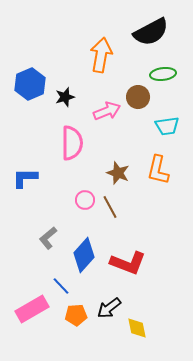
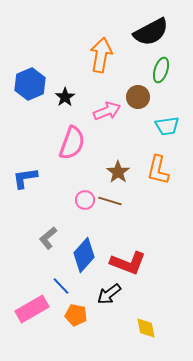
green ellipse: moved 2 px left, 4 px up; rotated 65 degrees counterclockwise
black star: rotated 18 degrees counterclockwise
pink semicircle: rotated 20 degrees clockwise
brown star: moved 1 px up; rotated 15 degrees clockwise
blue L-shape: rotated 8 degrees counterclockwise
brown line: moved 6 px up; rotated 45 degrees counterclockwise
black arrow: moved 14 px up
orange pentagon: rotated 15 degrees clockwise
yellow diamond: moved 9 px right
